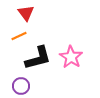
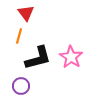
orange line: rotated 49 degrees counterclockwise
